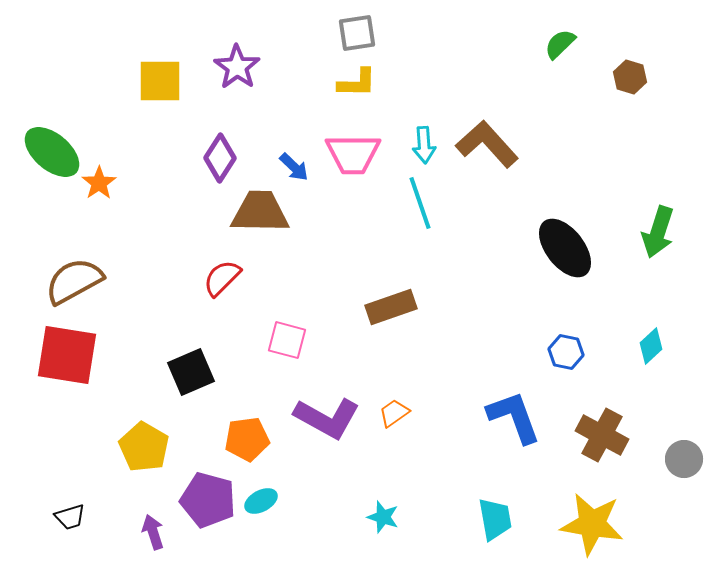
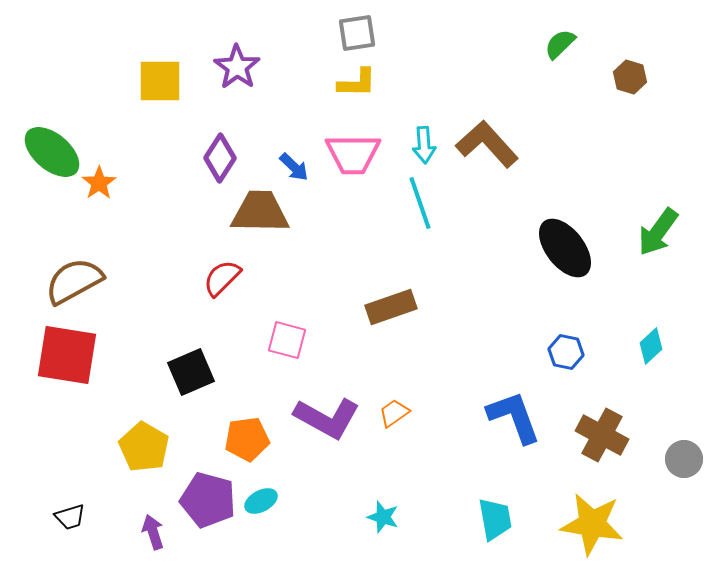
green arrow: rotated 18 degrees clockwise
